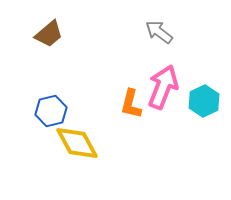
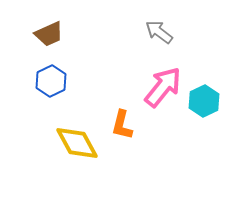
brown trapezoid: rotated 16 degrees clockwise
pink arrow: rotated 18 degrees clockwise
orange L-shape: moved 9 px left, 21 px down
blue hexagon: moved 30 px up; rotated 12 degrees counterclockwise
